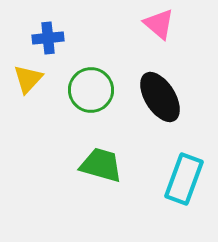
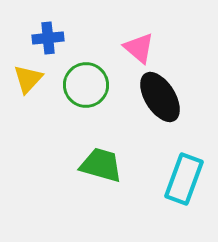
pink triangle: moved 20 px left, 24 px down
green circle: moved 5 px left, 5 px up
